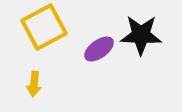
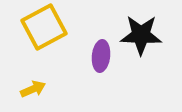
purple ellipse: moved 2 px right, 7 px down; rotated 48 degrees counterclockwise
yellow arrow: moved 1 px left, 5 px down; rotated 120 degrees counterclockwise
